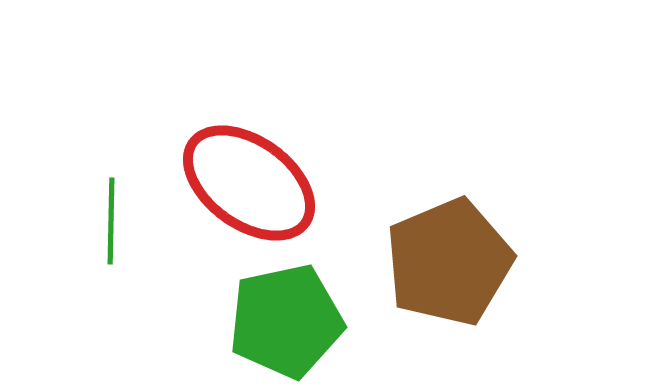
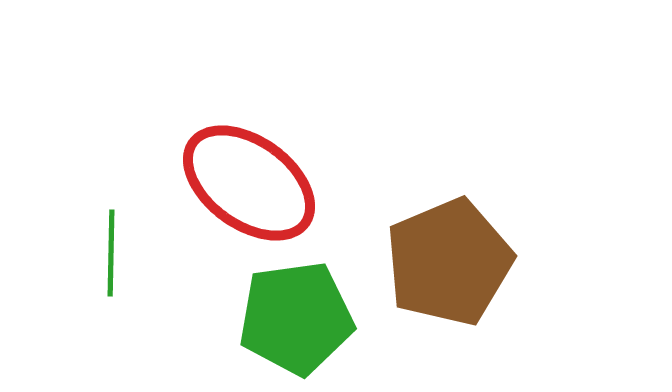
green line: moved 32 px down
green pentagon: moved 10 px right, 3 px up; rotated 4 degrees clockwise
